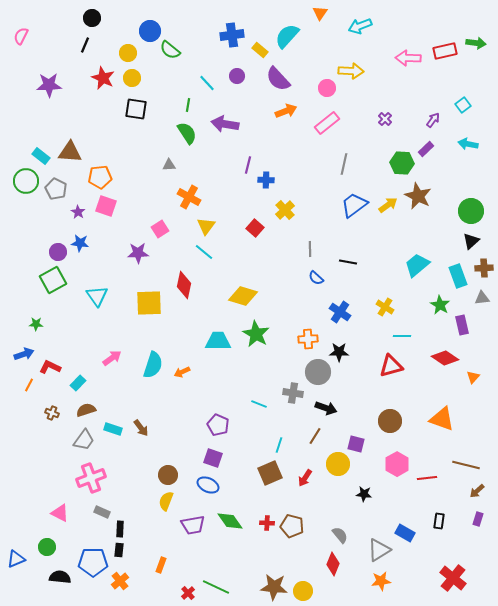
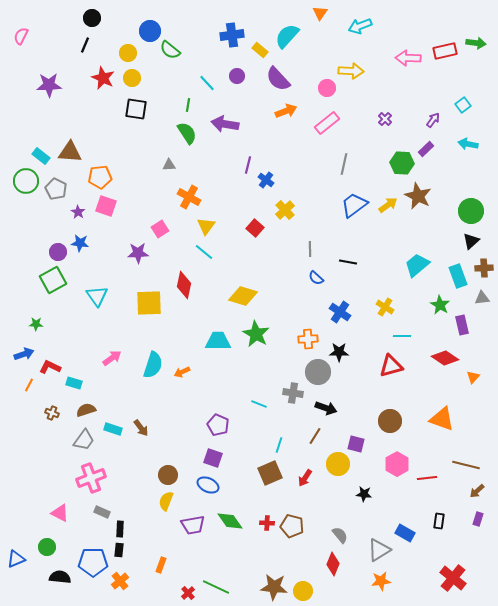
blue cross at (266, 180): rotated 35 degrees clockwise
cyan rectangle at (78, 383): moved 4 px left; rotated 63 degrees clockwise
